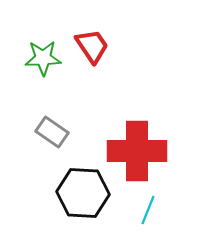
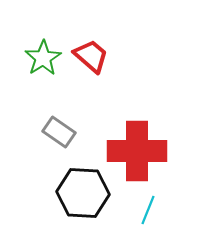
red trapezoid: moved 1 px left, 10 px down; rotated 15 degrees counterclockwise
green star: rotated 30 degrees counterclockwise
gray rectangle: moved 7 px right
